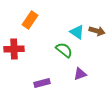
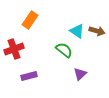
cyan triangle: moved 1 px up
red cross: rotated 18 degrees counterclockwise
purple triangle: rotated 24 degrees counterclockwise
purple rectangle: moved 13 px left, 7 px up
